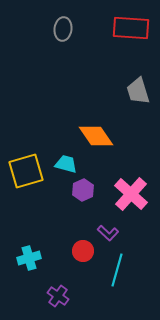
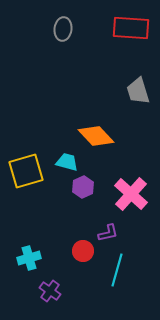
orange diamond: rotated 9 degrees counterclockwise
cyan trapezoid: moved 1 px right, 2 px up
purple hexagon: moved 3 px up
purple L-shape: rotated 55 degrees counterclockwise
purple cross: moved 8 px left, 5 px up
